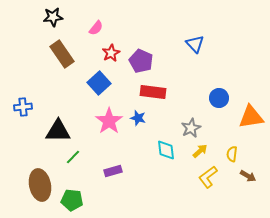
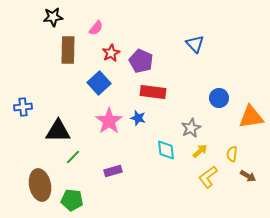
brown rectangle: moved 6 px right, 4 px up; rotated 36 degrees clockwise
